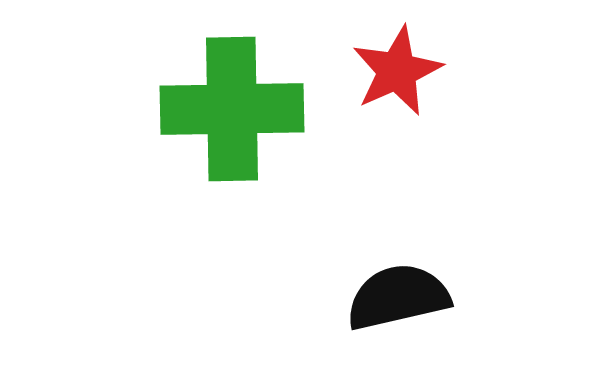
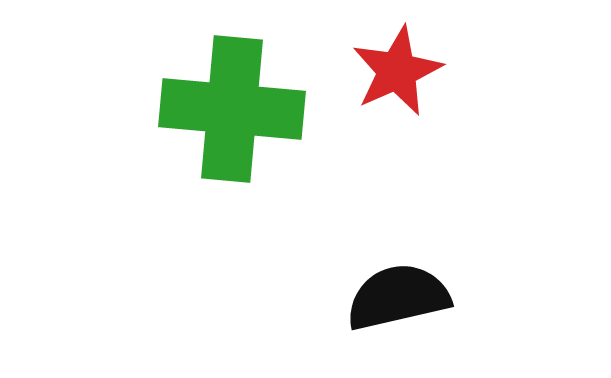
green cross: rotated 6 degrees clockwise
